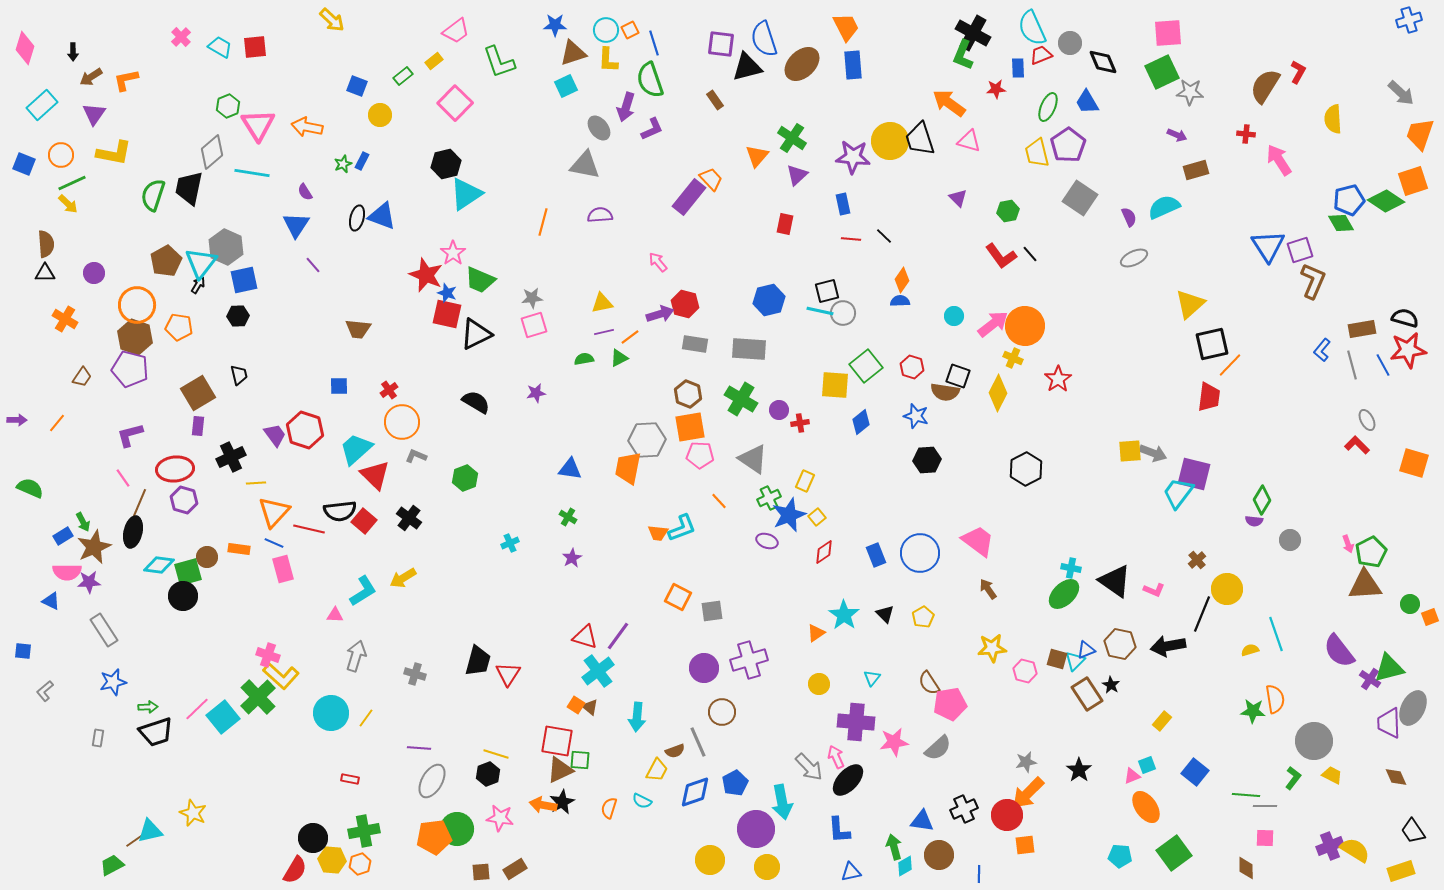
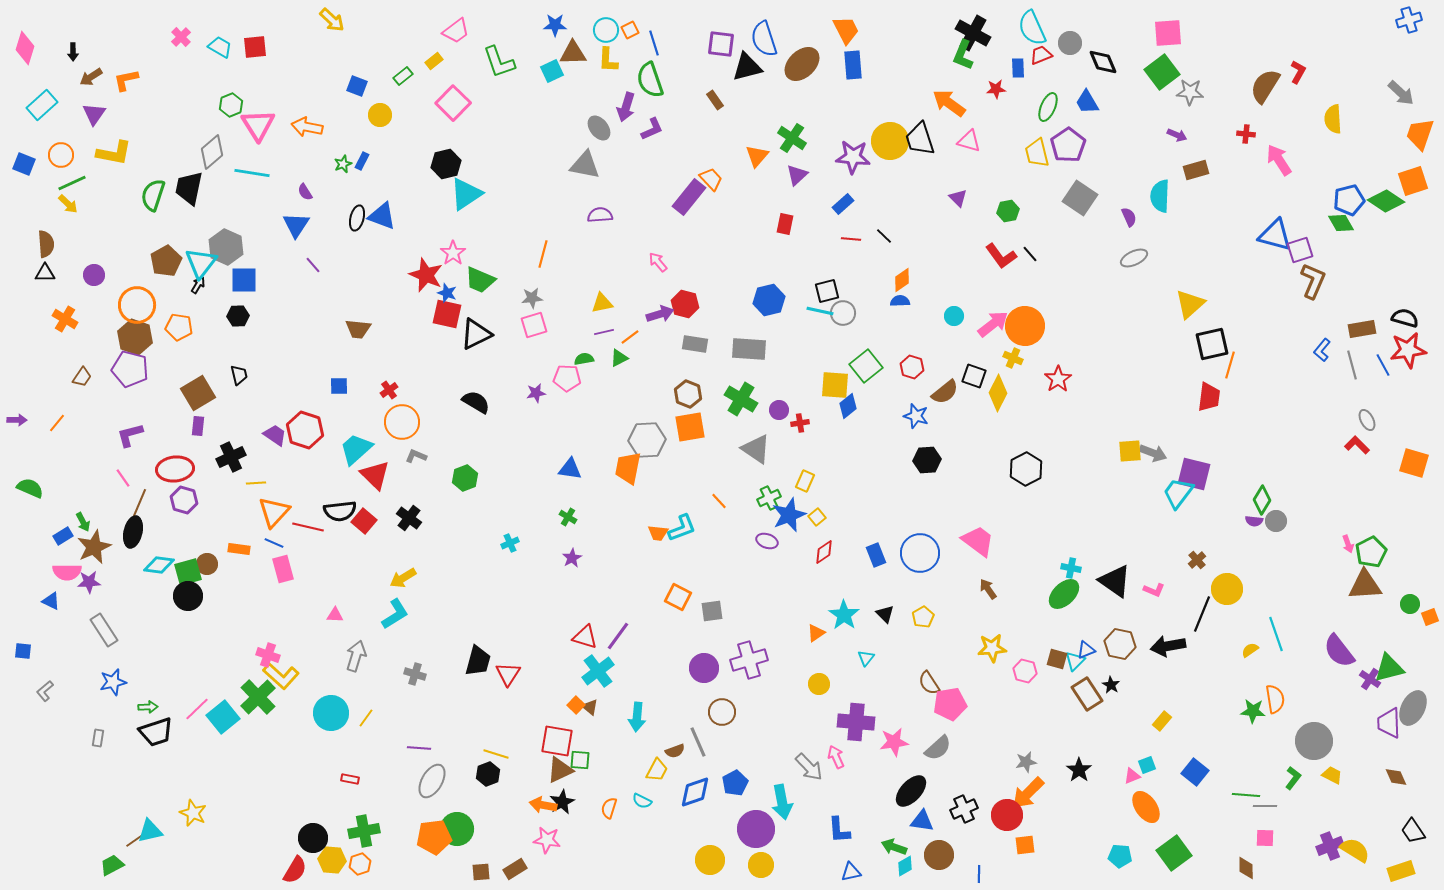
orange trapezoid at (846, 27): moved 3 px down
brown triangle at (573, 53): rotated 16 degrees clockwise
green square at (1162, 72): rotated 12 degrees counterclockwise
cyan square at (566, 86): moved 14 px left, 15 px up
pink square at (455, 103): moved 2 px left
green hexagon at (228, 106): moved 3 px right, 1 px up
blue rectangle at (843, 204): rotated 60 degrees clockwise
cyan semicircle at (1164, 207): moved 4 px left, 11 px up; rotated 64 degrees counterclockwise
orange line at (543, 222): moved 32 px down
blue triangle at (1268, 246): moved 7 px right, 11 px up; rotated 42 degrees counterclockwise
purple circle at (94, 273): moved 2 px down
blue square at (244, 280): rotated 12 degrees clockwise
orange diamond at (902, 280): rotated 20 degrees clockwise
orange line at (1230, 365): rotated 28 degrees counterclockwise
black square at (958, 376): moved 16 px right
brown semicircle at (945, 392): rotated 48 degrees counterclockwise
blue diamond at (861, 422): moved 13 px left, 16 px up
purple trapezoid at (275, 435): rotated 20 degrees counterclockwise
pink pentagon at (700, 455): moved 133 px left, 77 px up
gray triangle at (753, 459): moved 3 px right, 10 px up
red line at (309, 529): moved 1 px left, 2 px up
gray circle at (1290, 540): moved 14 px left, 19 px up
brown circle at (207, 557): moved 7 px down
cyan L-shape at (363, 591): moved 32 px right, 23 px down
black circle at (183, 596): moved 5 px right
yellow semicircle at (1250, 650): rotated 18 degrees counterclockwise
cyan triangle at (872, 678): moved 6 px left, 20 px up
orange square at (576, 705): rotated 12 degrees clockwise
black ellipse at (848, 780): moved 63 px right, 11 px down
pink star at (500, 818): moved 47 px right, 22 px down
green arrow at (894, 847): rotated 55 degrees counterclockwise
yellow circle at (767, 867): moved 6 px left, 2 px up
